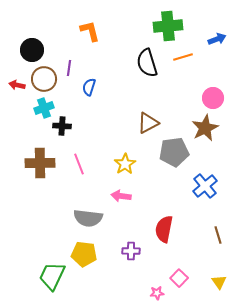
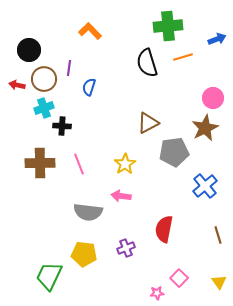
orange L-shape: rotated 30 degrees counterclockwise
black circle: moved 3 px left
gray semicircle: moved 6 px up
purple cross: moved 5 px left, 3 px up; rotated 24 degrees counterclockwise
green trapezoid: moved 3 px left
